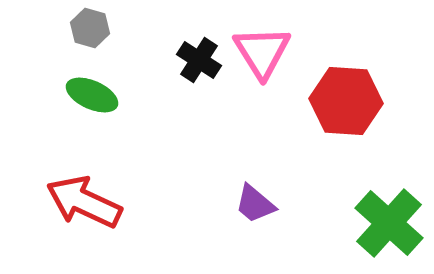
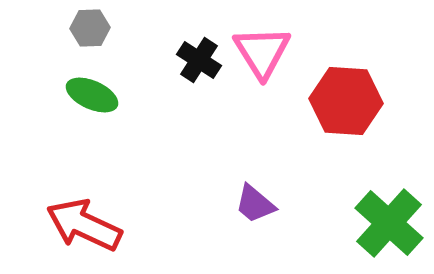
gray hexagon: rotated 18 degrees counterclockwise
red arrow: moved 23 px down
